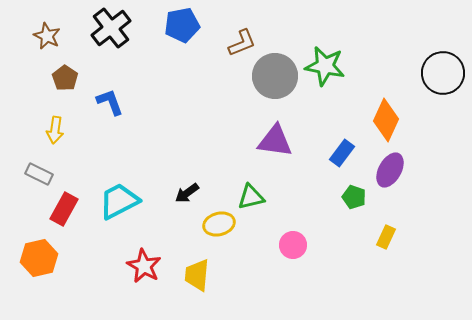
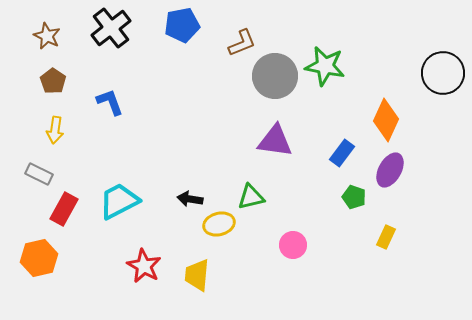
brown pentagon: moved 12 px left, 3 px down
black arrow: moved 3 px right, 6 px down; rotated 45 degrees clockwise
